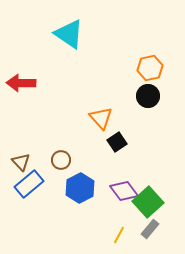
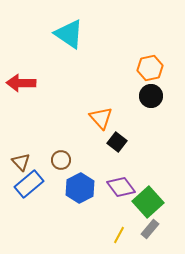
black circle: moved 3 px right
black square: rotated 18 degrees counterclockwise
purple diamond: moved 3 px left, 4 px up
